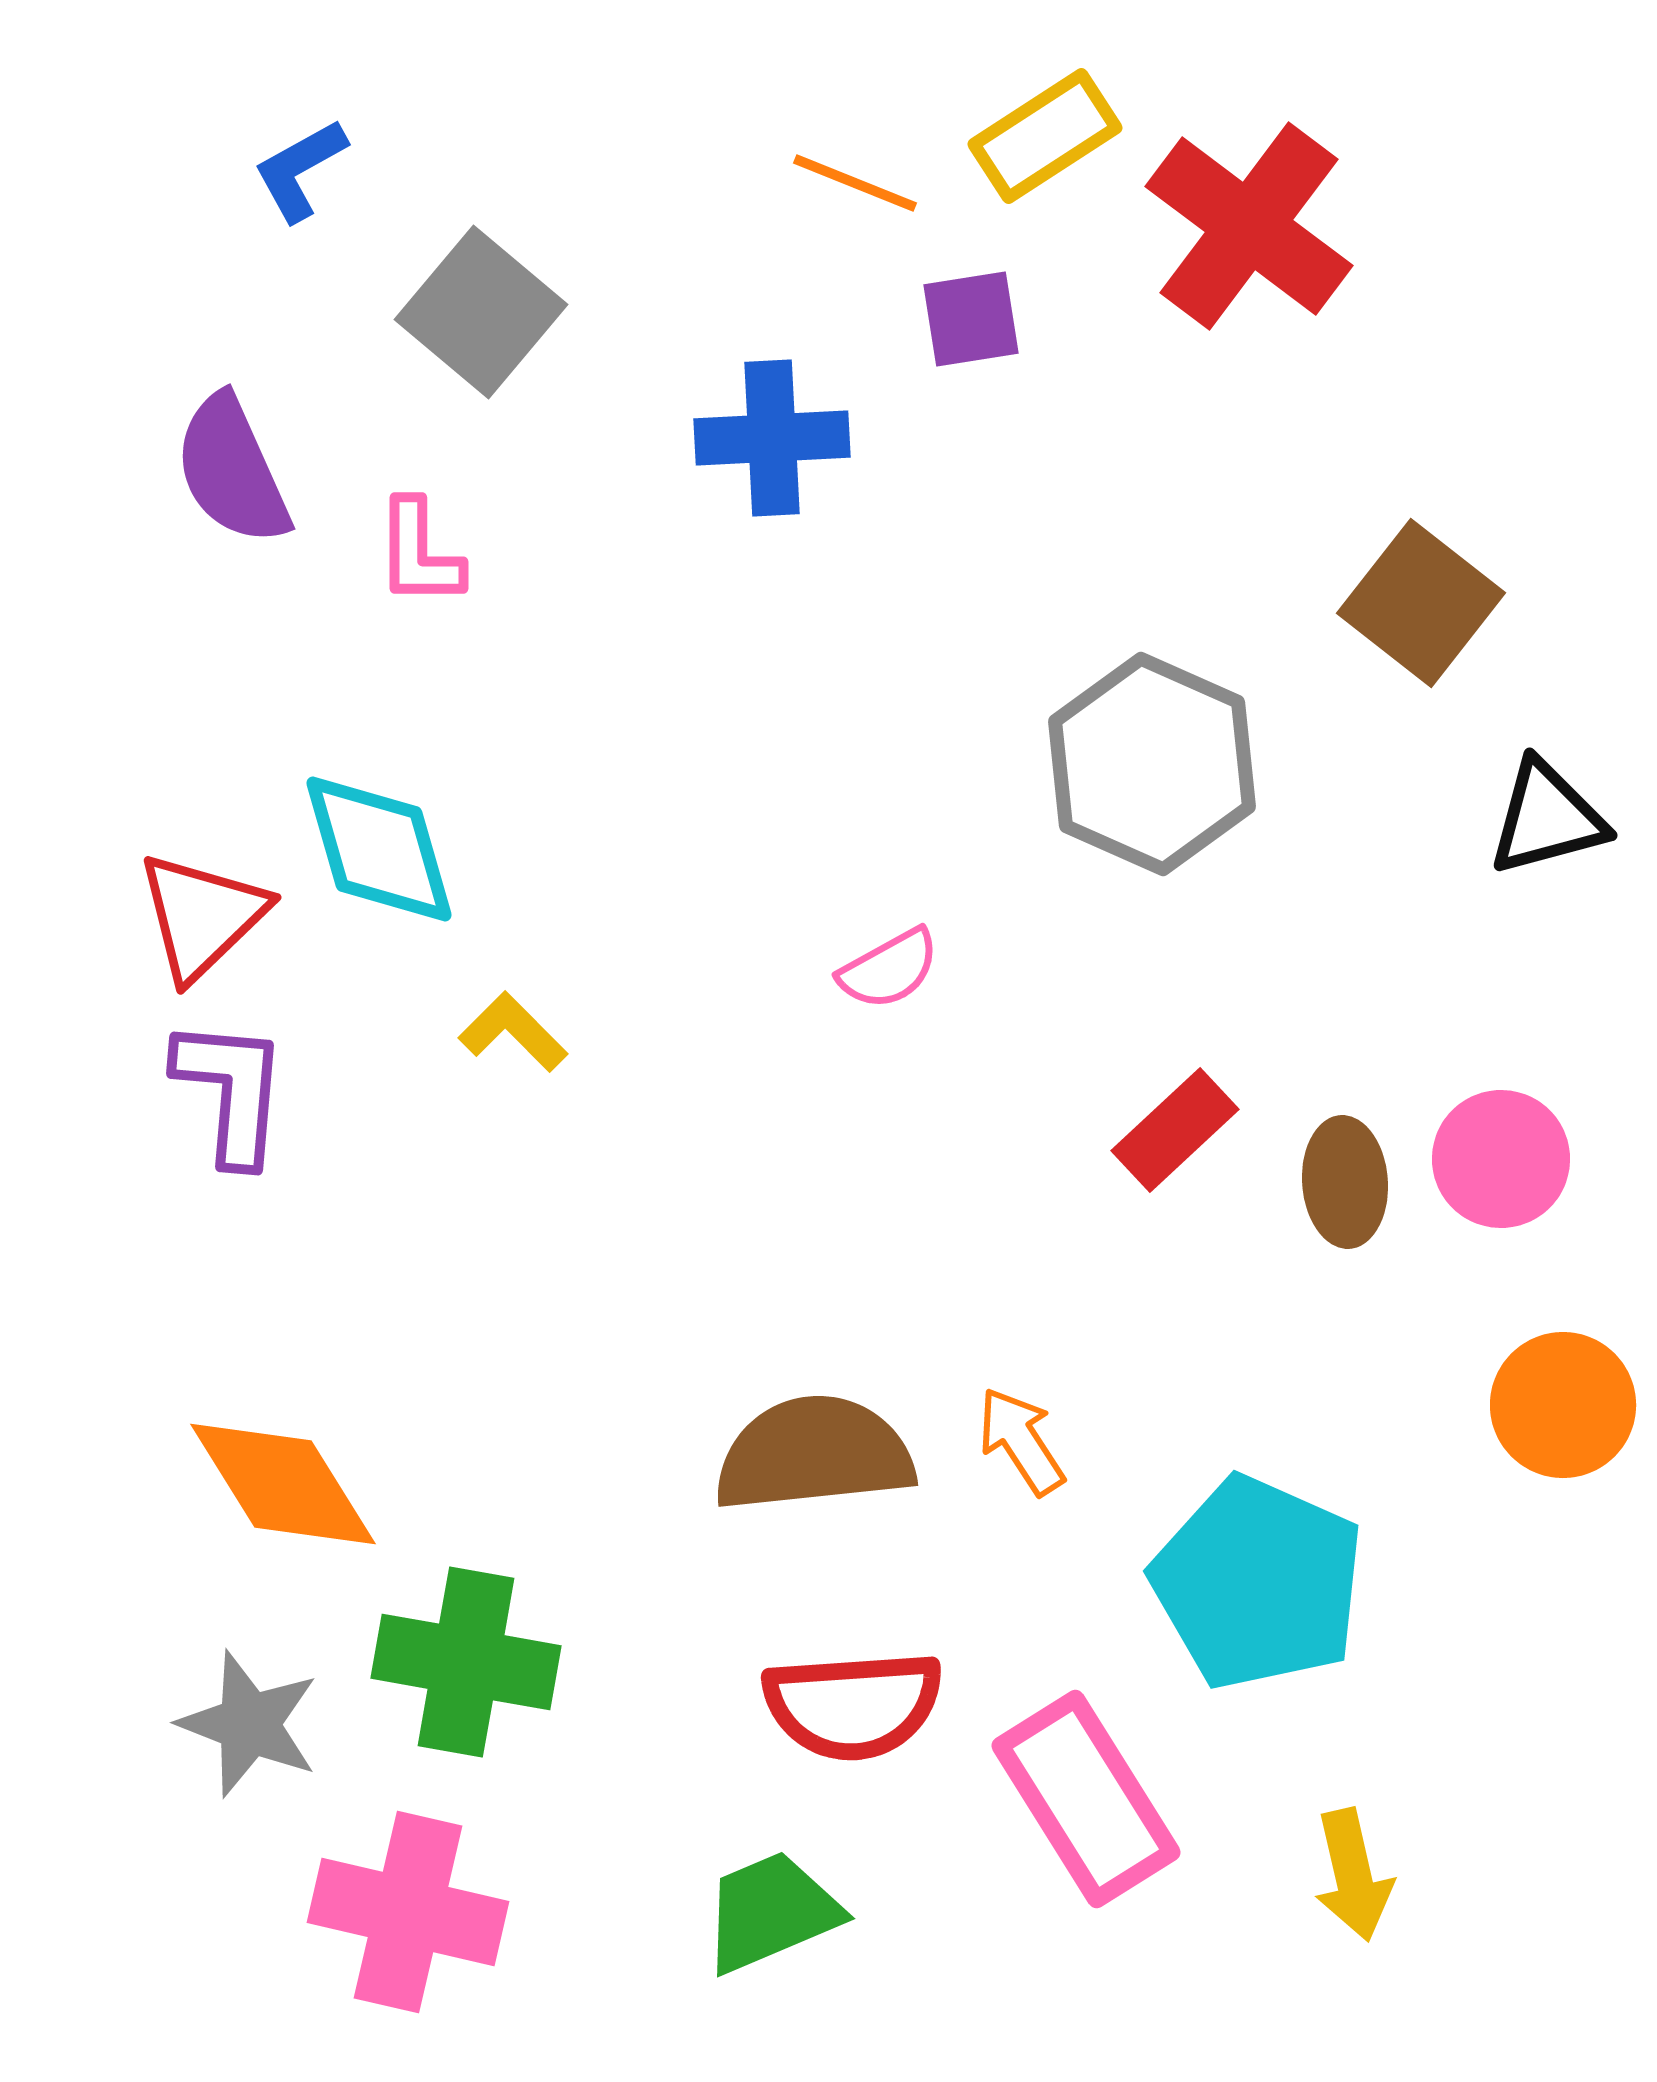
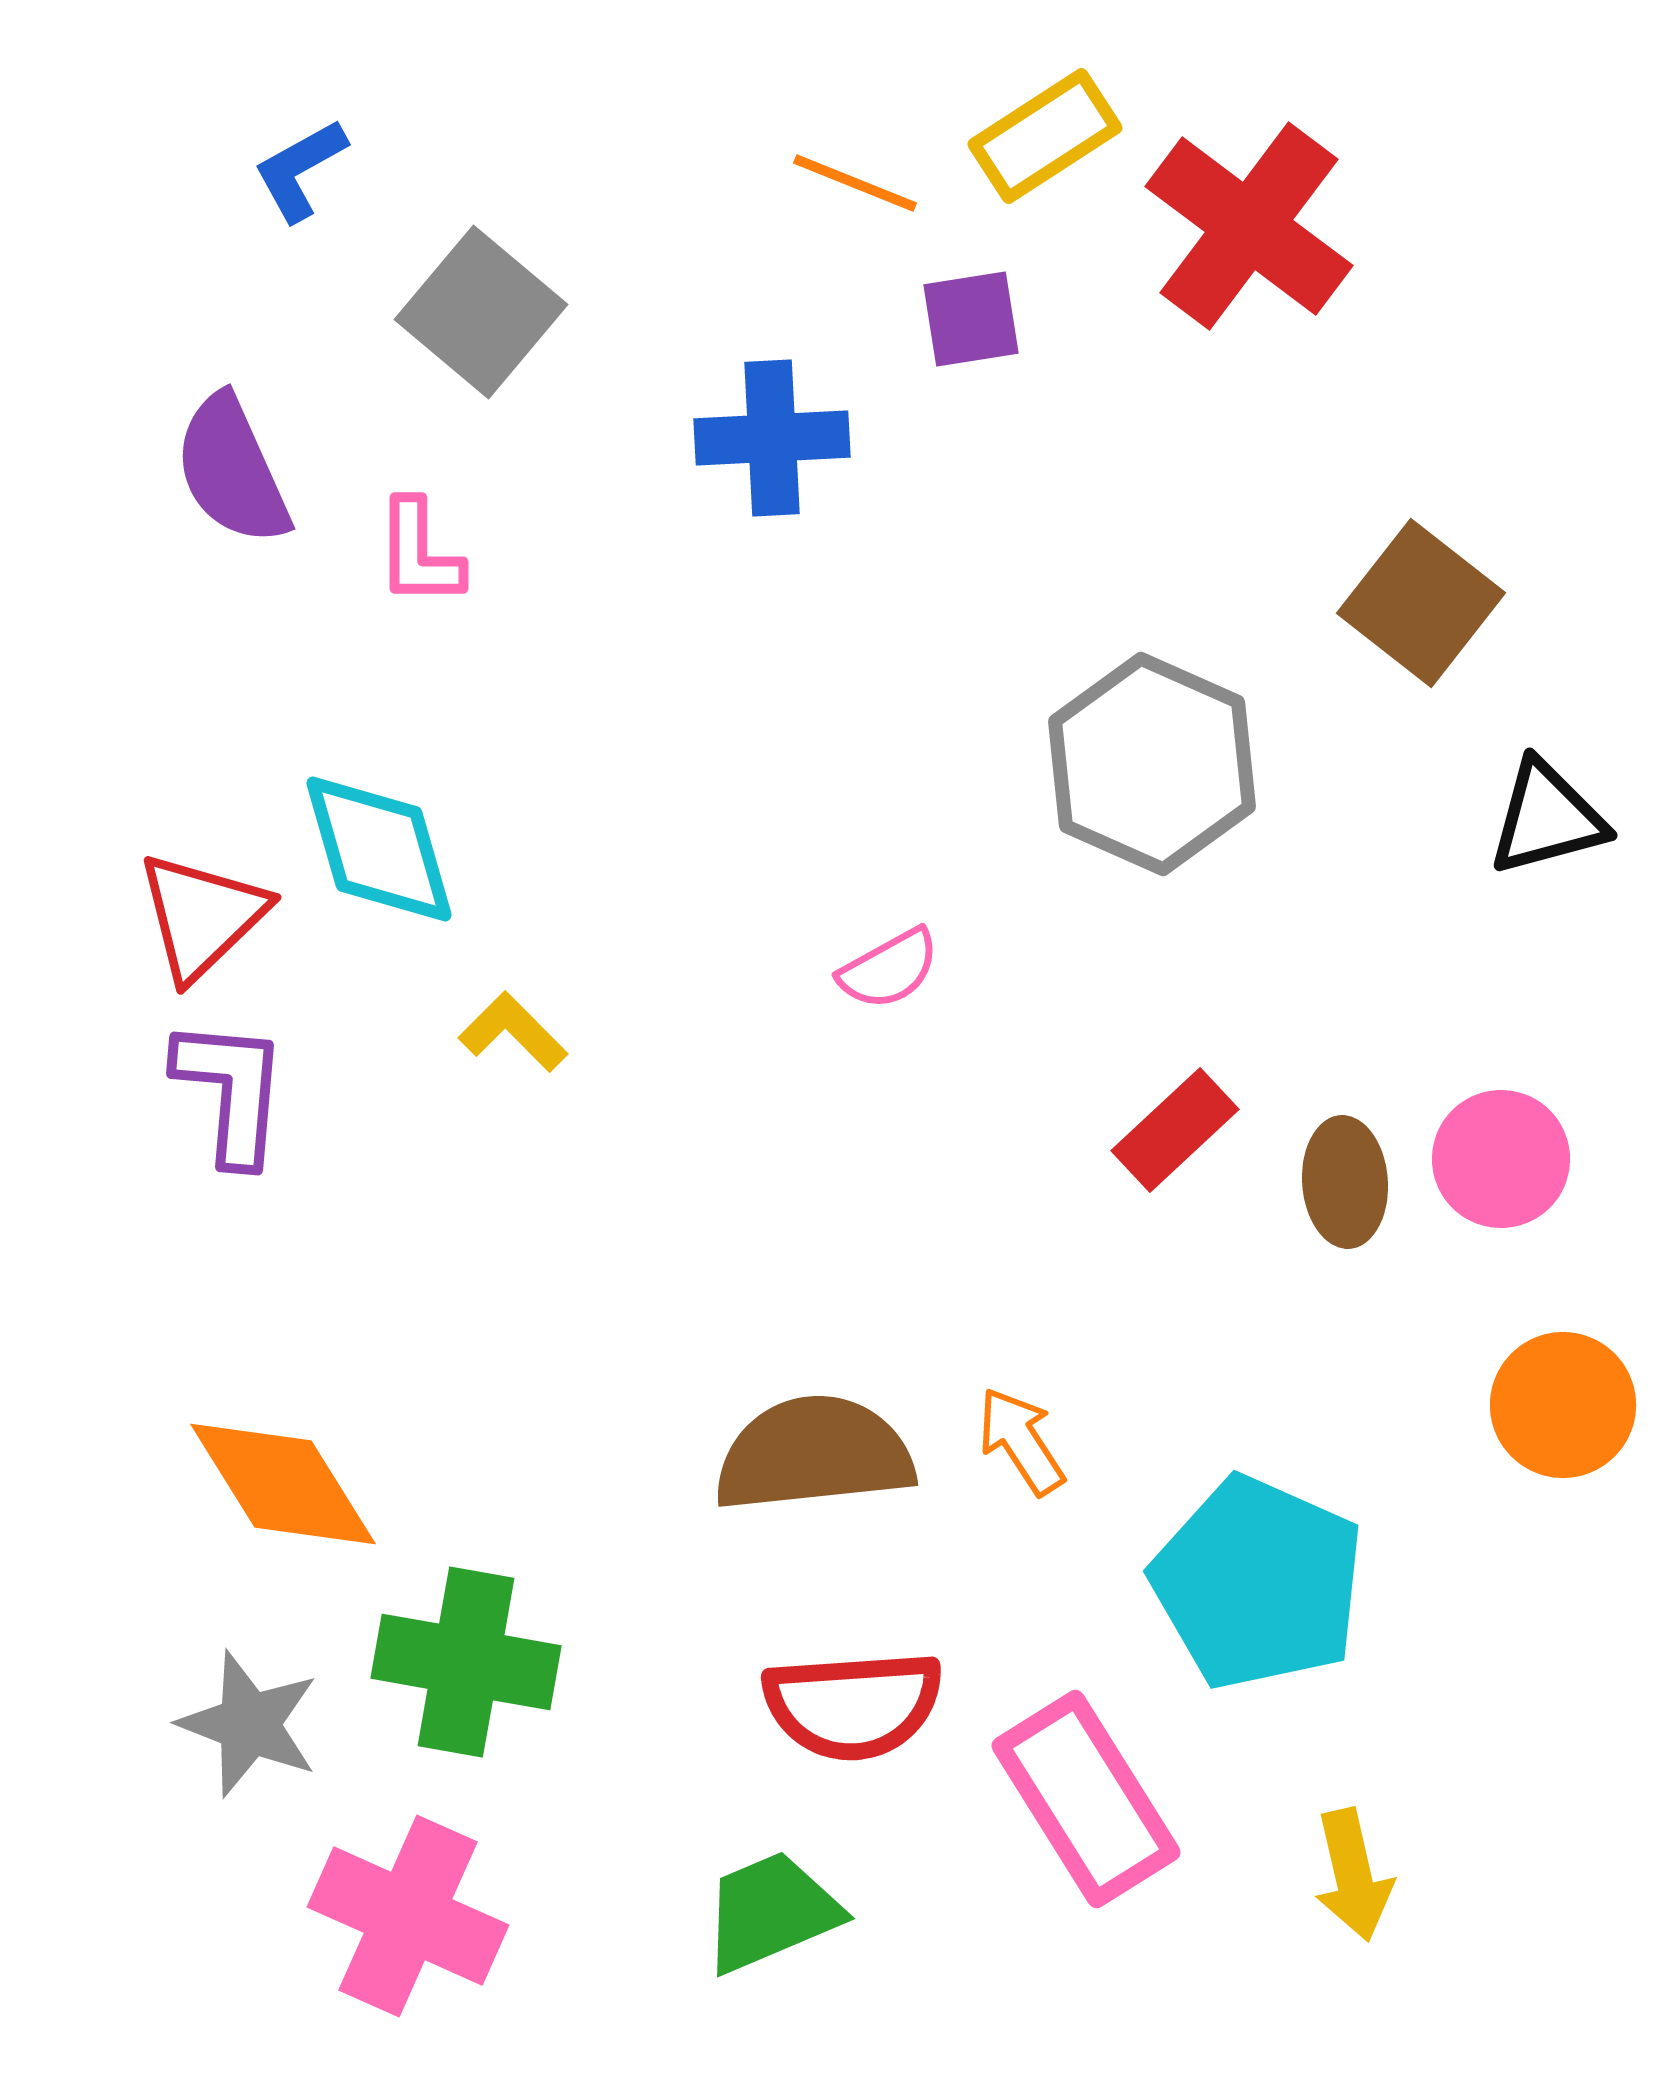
pink cross: moved 4 px down; rotated 11 degrees clockwise
